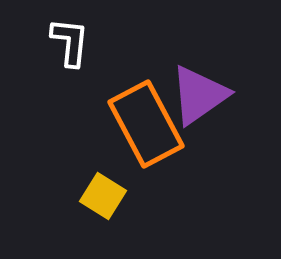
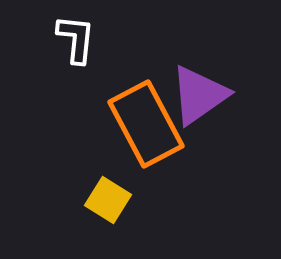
white L-shape: moved 6 px right, 3 px up
yellow square: moved 5 px right, 4 px down
